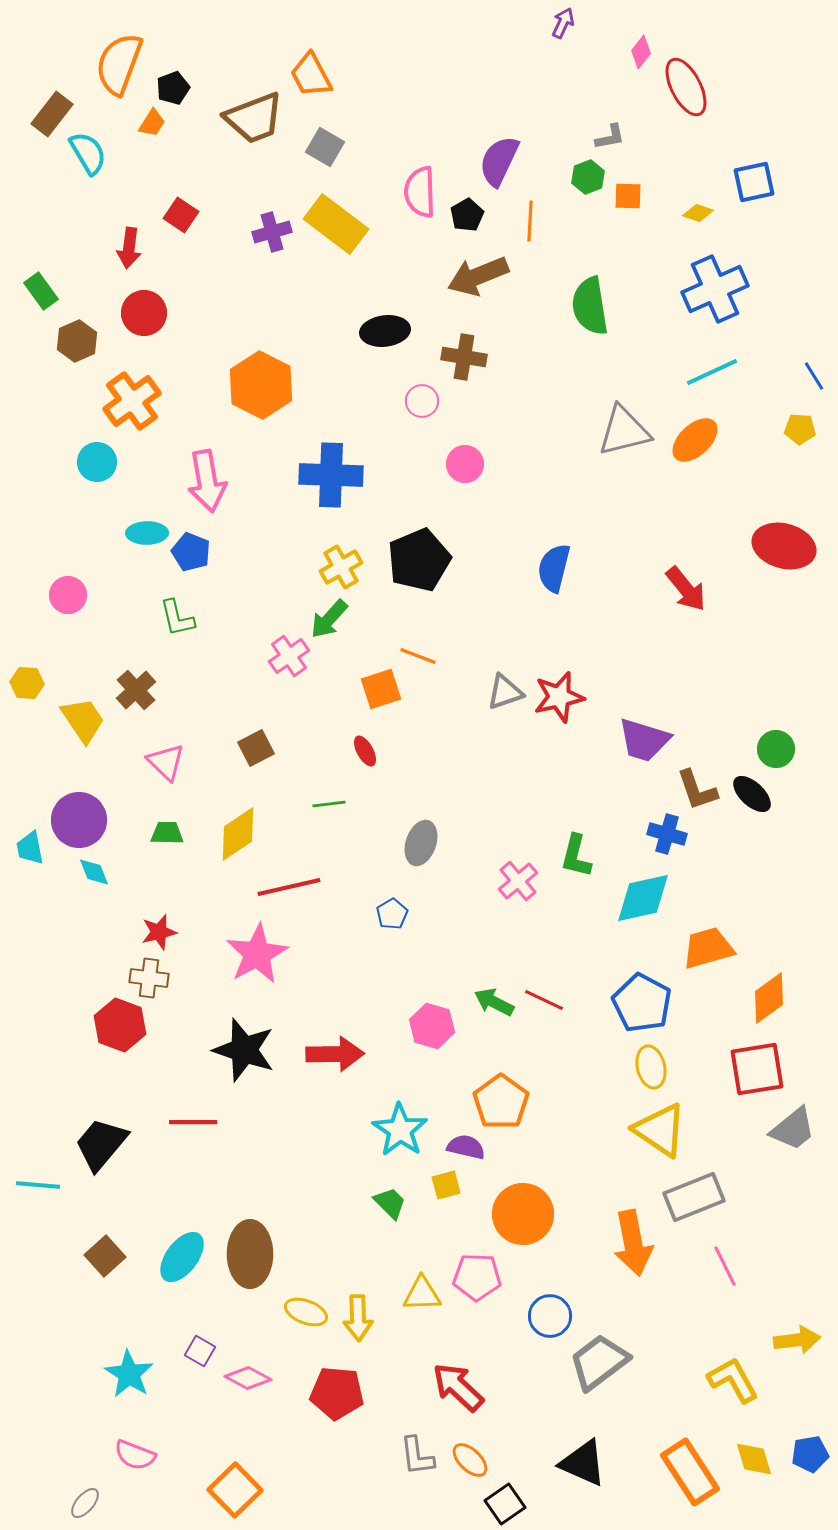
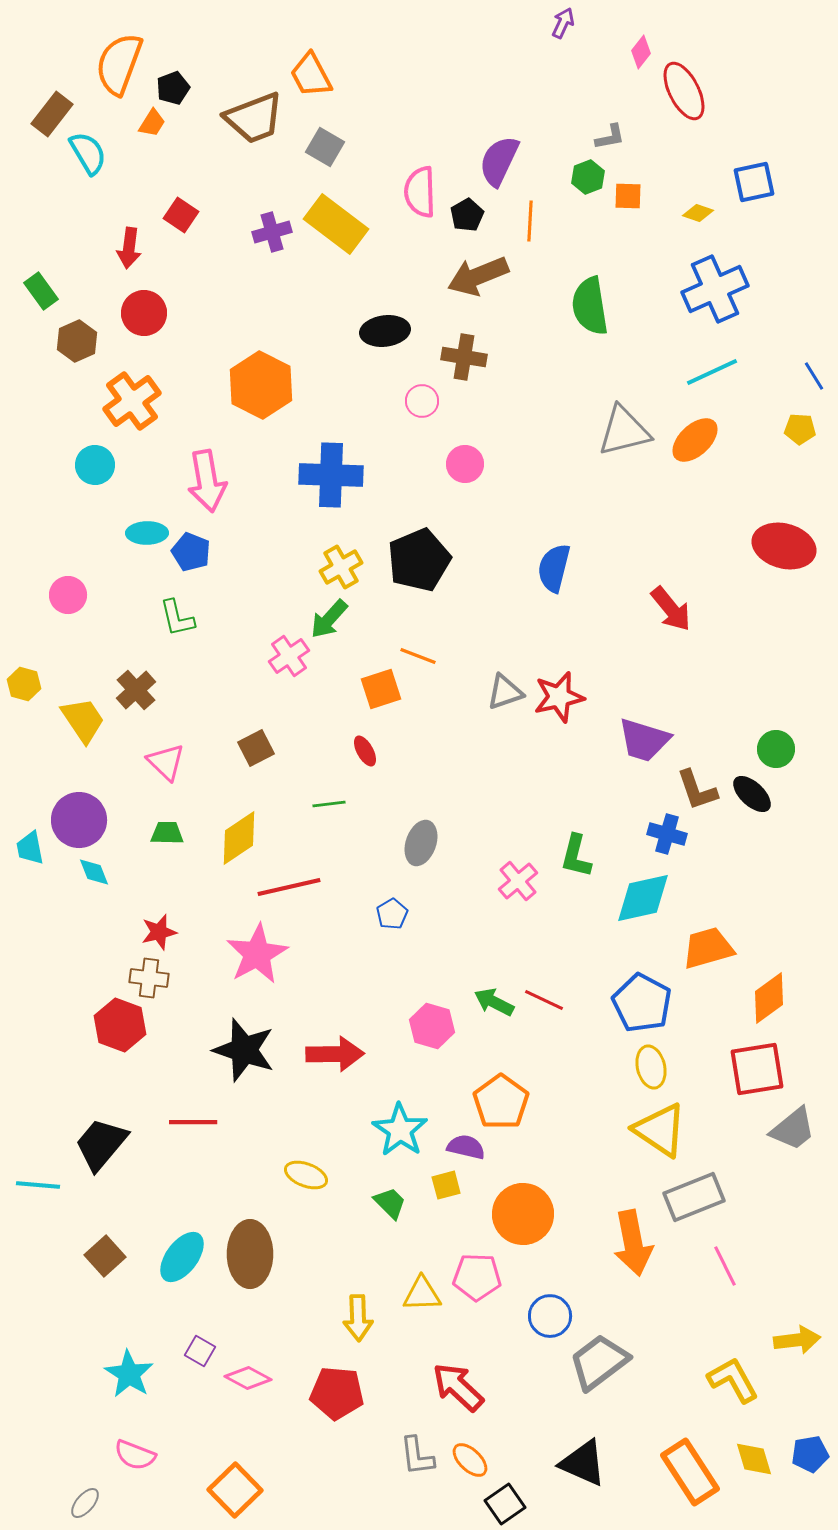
red ellipse at (686, 87): moved 2 px left, 4 px down
cyan circle at (97, 462): moved 2 px left, 3 px down
red arrow at (686, 589): moved 15 px left, 20 px down
yellow hexagon at (27, 683): moved 3 px left, 1 px down; rotated 12 degrees clockwise
yellow diamond at (238, 834): moved 1 px right, 4 px down
yellow ellipse at (306, 1312): moved 137 px up
